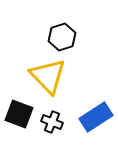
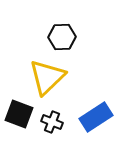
black hexagon: rotated 16 degrees clockwise
yellow triangle: moved 1 px left, 1 px down; rotated 30 degrees clockwise
